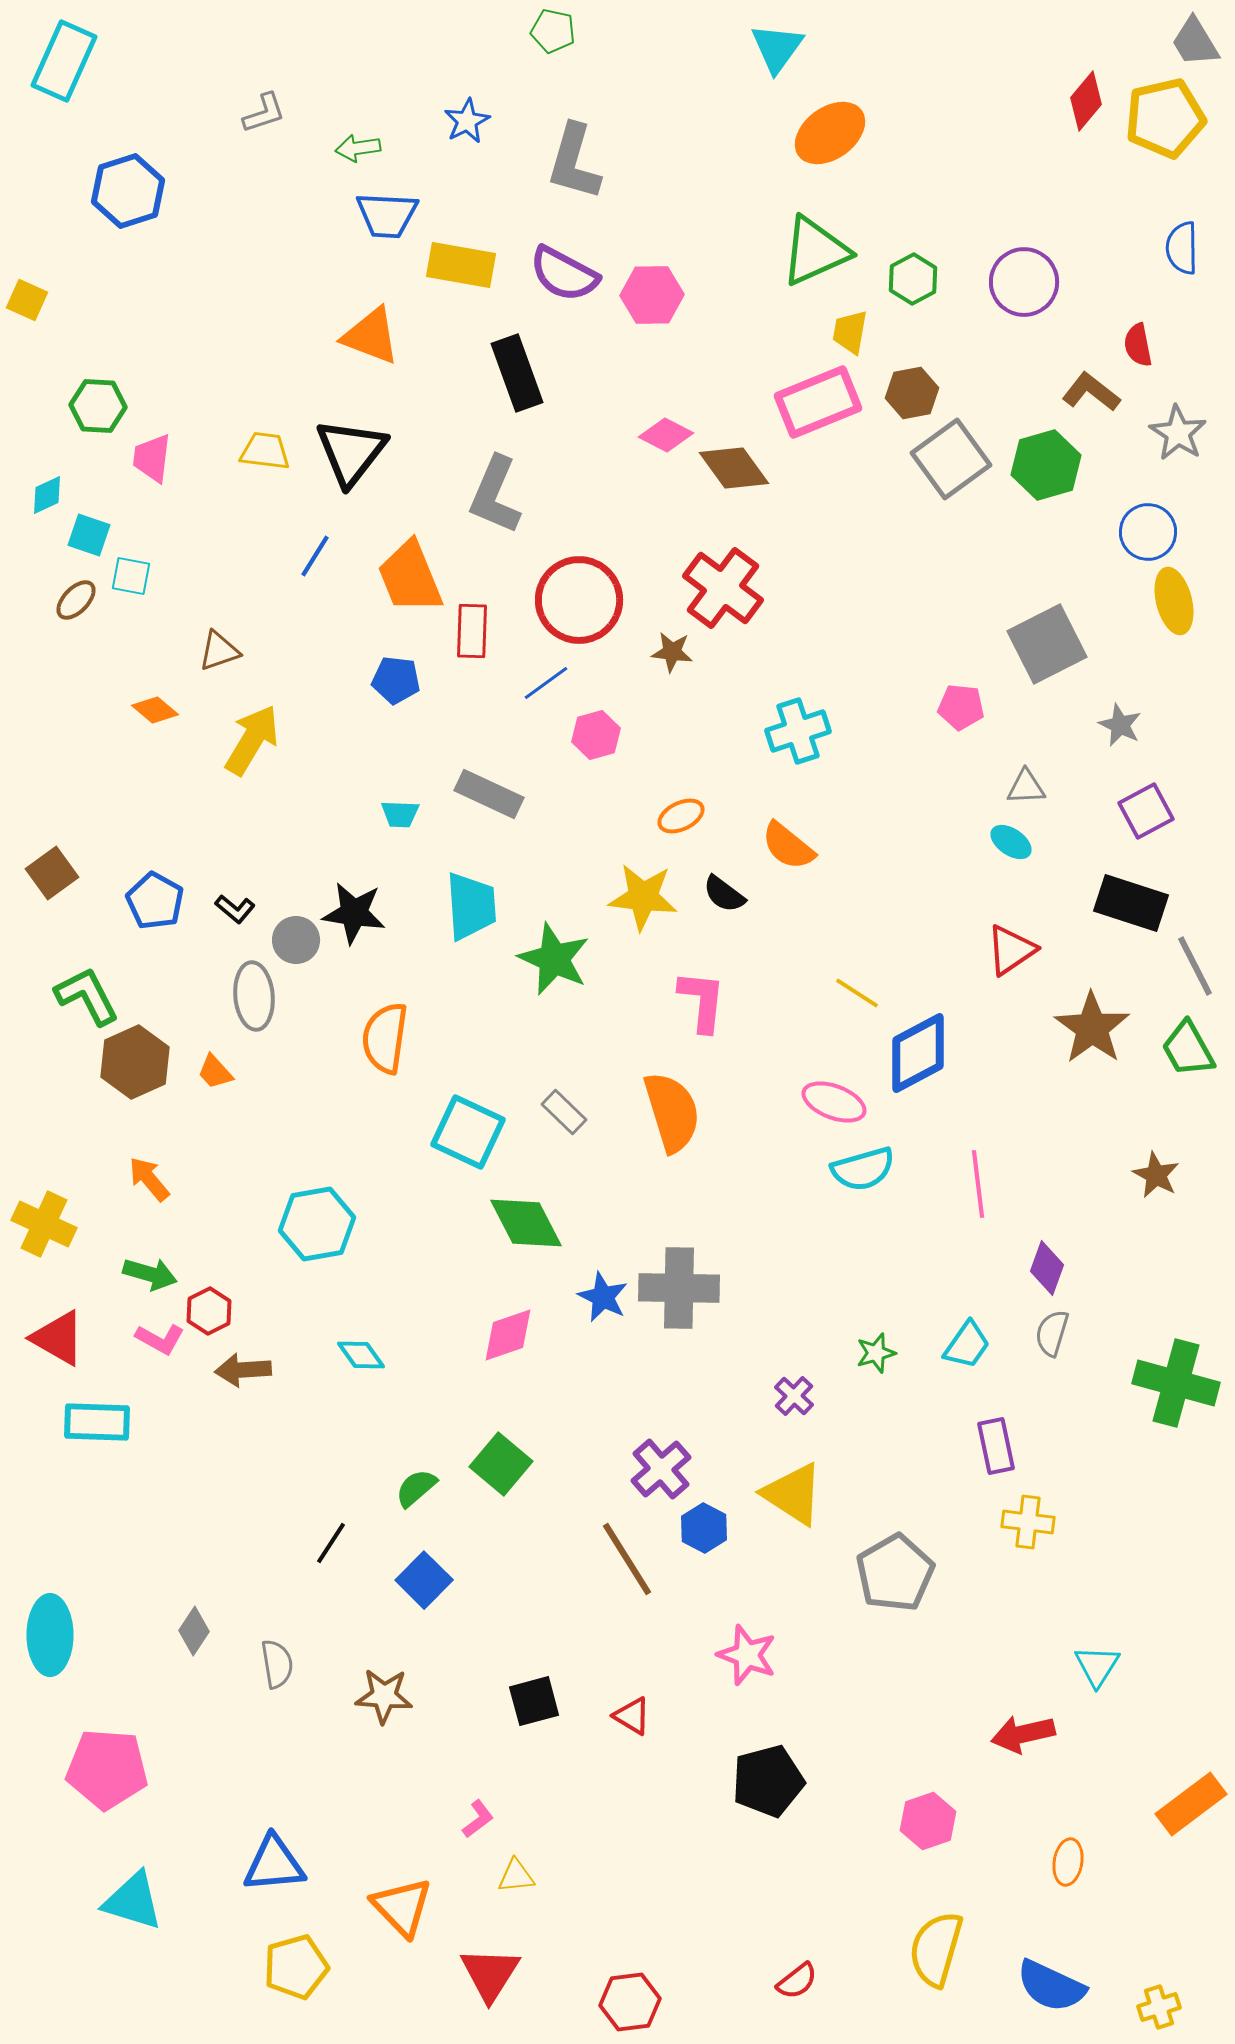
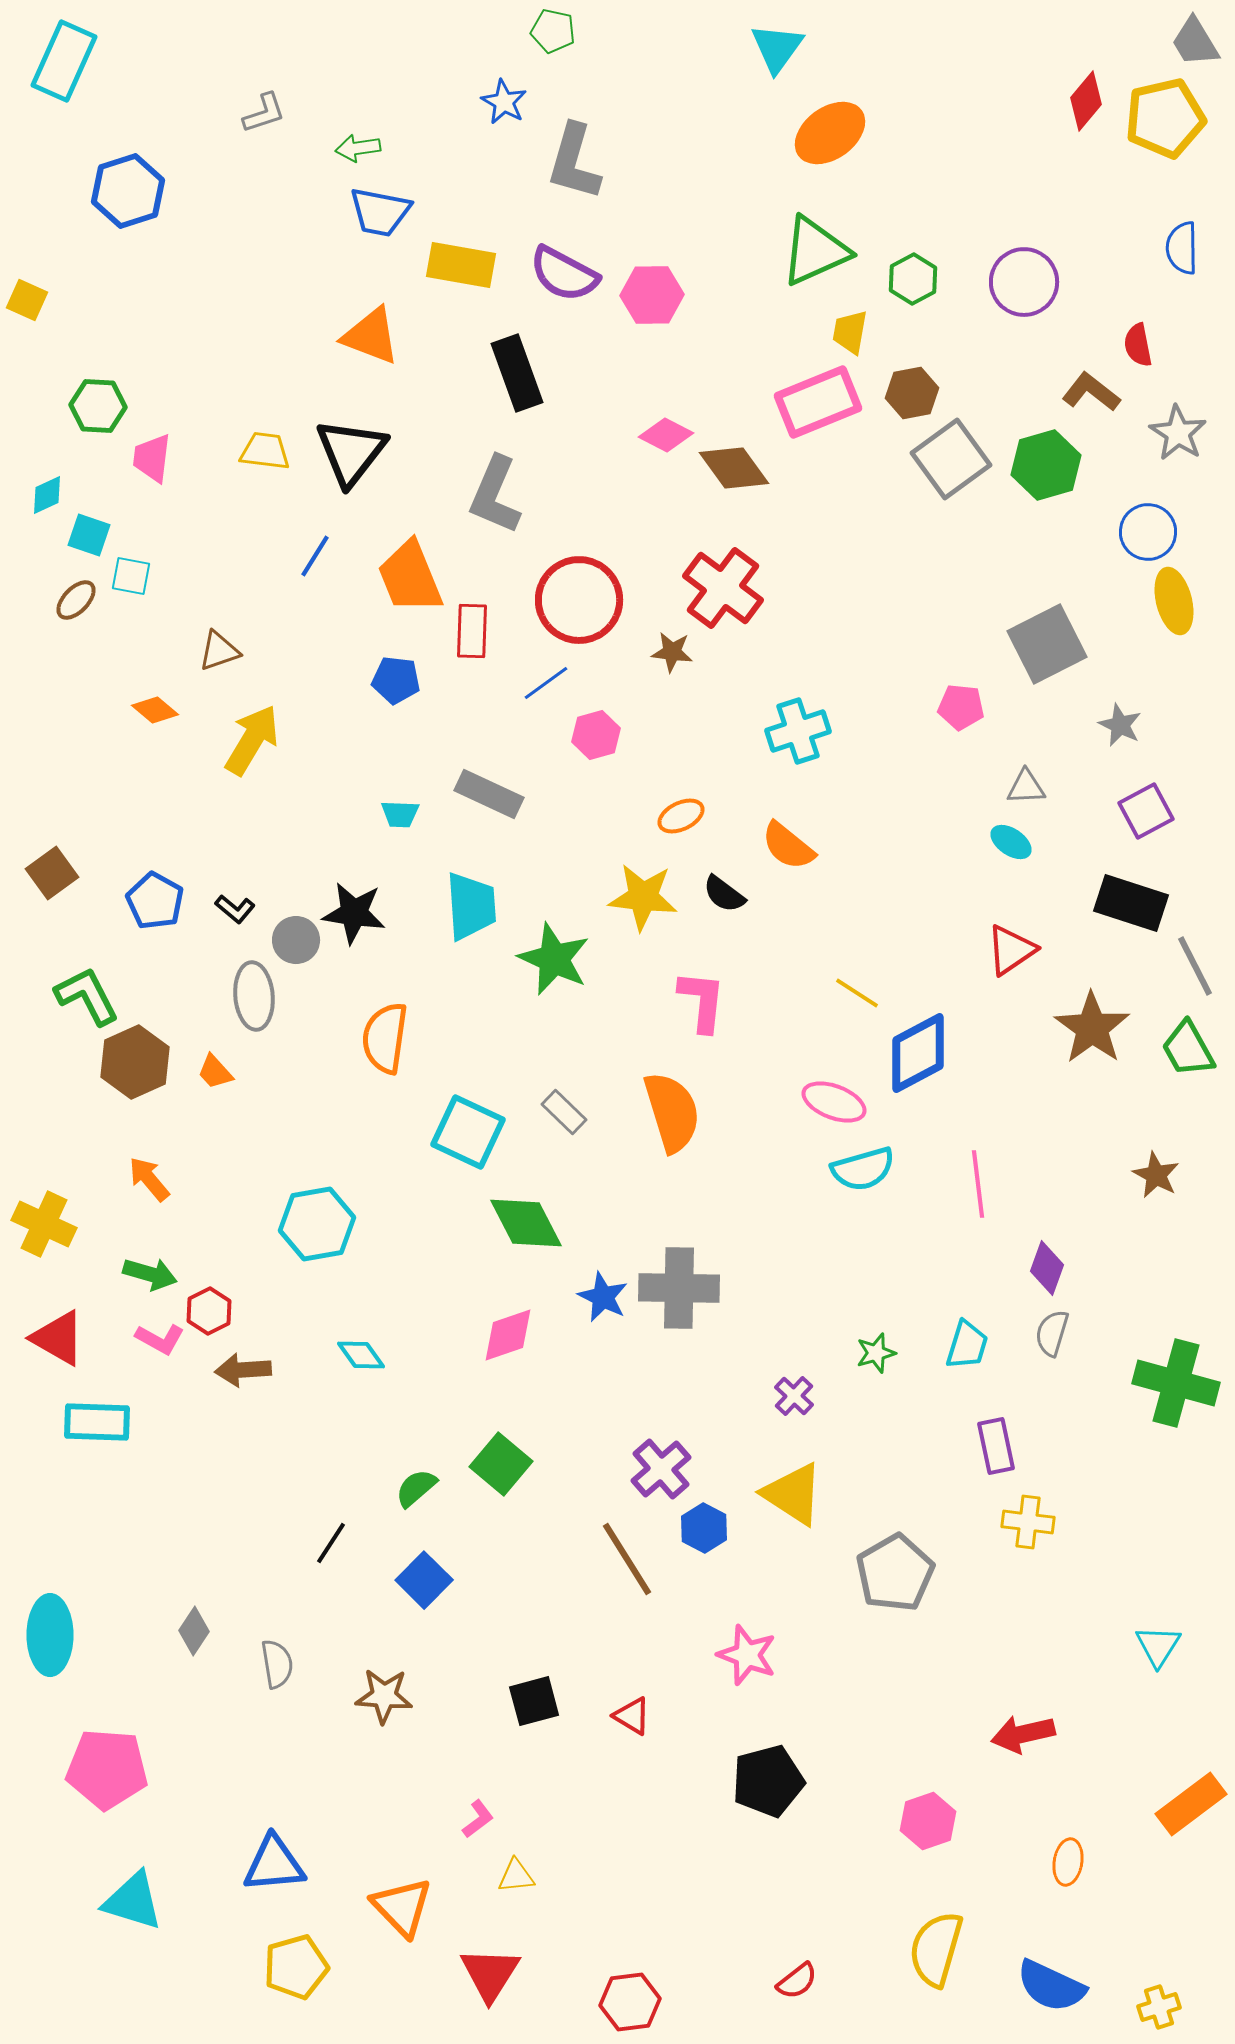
blue star at (467, 121): moved 37 px right, 19 px up; rotated 15 degrees counterclockwise
blue trapezoid at (387, 215): moved 7 px left, 3 px up; rotated 8 degrees clockwise
cyan trapezoid at (967, 1345): rotated 18 degrees counterclockwise
cyan triangle at (1097, 1666): moved 61 px right, 20 px up
